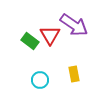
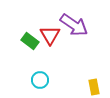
yellow rectangle: moved 20 px right, 13 px down
